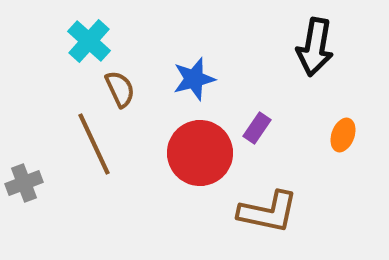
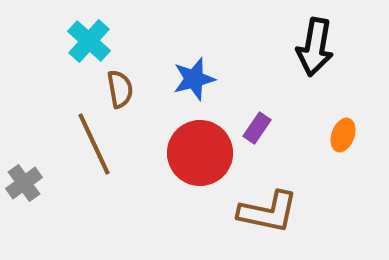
brown semicircle: rotated 15 degrees clockwise
gray cross: rotated 15 degrees counterclockwise
